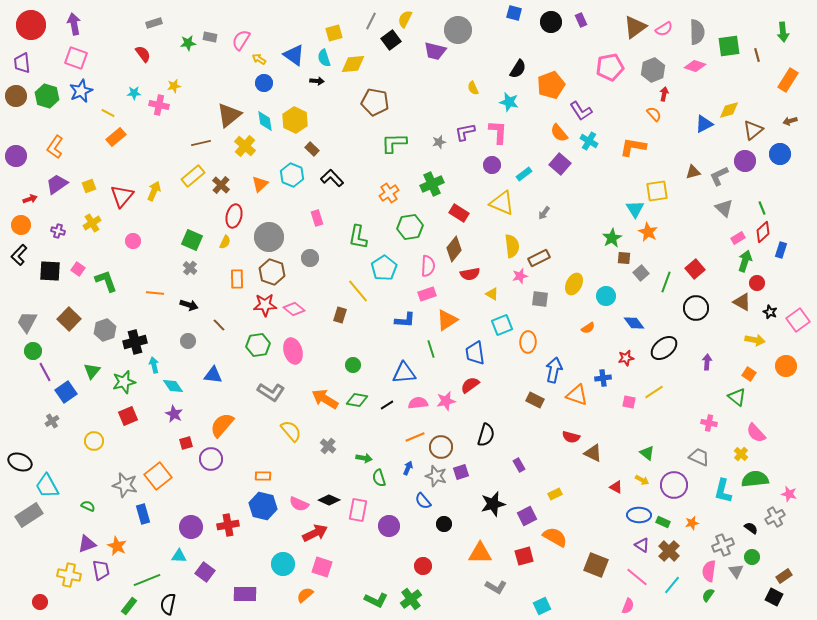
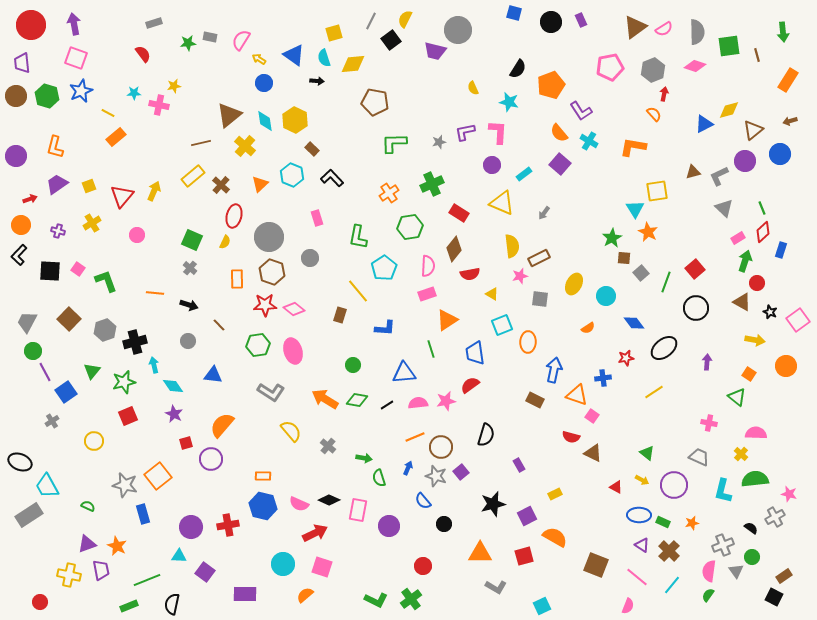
orange L-shape at (55, 147): rotated 20 degrees counterclockwise
pink circle at (133, 241): moved 4 px right, 6 px up
blue L-shape at (405, 320): moved 20 px left, 8 px down
pink square at (629, 402): moved 37 px left, 14 px down; rotated 24 degrees clockwise
pink semicircle at (756, 433): rotated 135 degrees clockwise
purple square at (461, 472): rotated 21 degrees counterclockwise
black semicircle at (168, 604): moved 4 px right
green rectangle at (129, 606): rotated 30 degrees clockwise
